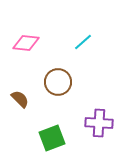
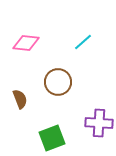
brown semicircle: rotated 24 degrees clockwise
